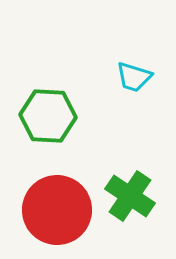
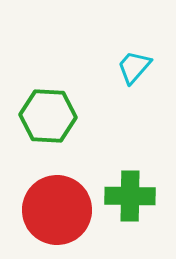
cyan trapezoid: moved 10 px up; rotated 114 degrees clockwise
green cross: rotated 33 degrees counterclockwise
